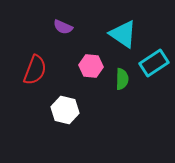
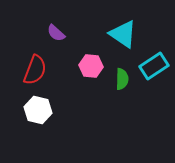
purple semicircle: moved 7 px left, 6 px down; rotated 18 degrees clockwise
cyan rectangle: moved 3 px down
white hexagon: moved 27 px left
